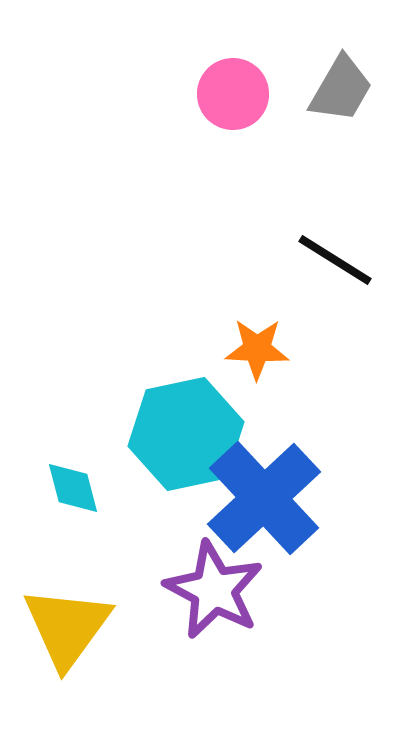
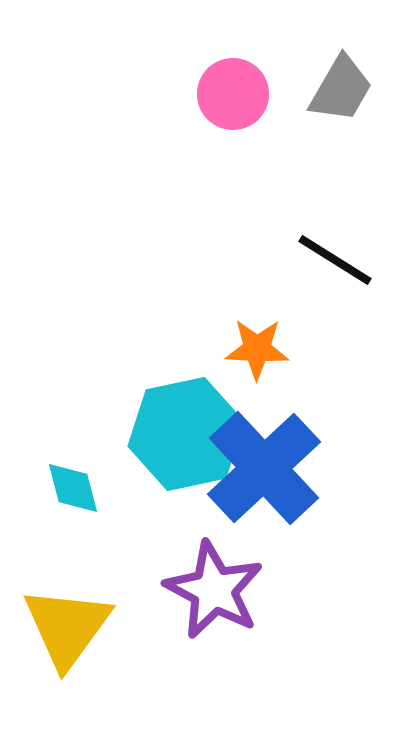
blue cross: moved 30 px up
